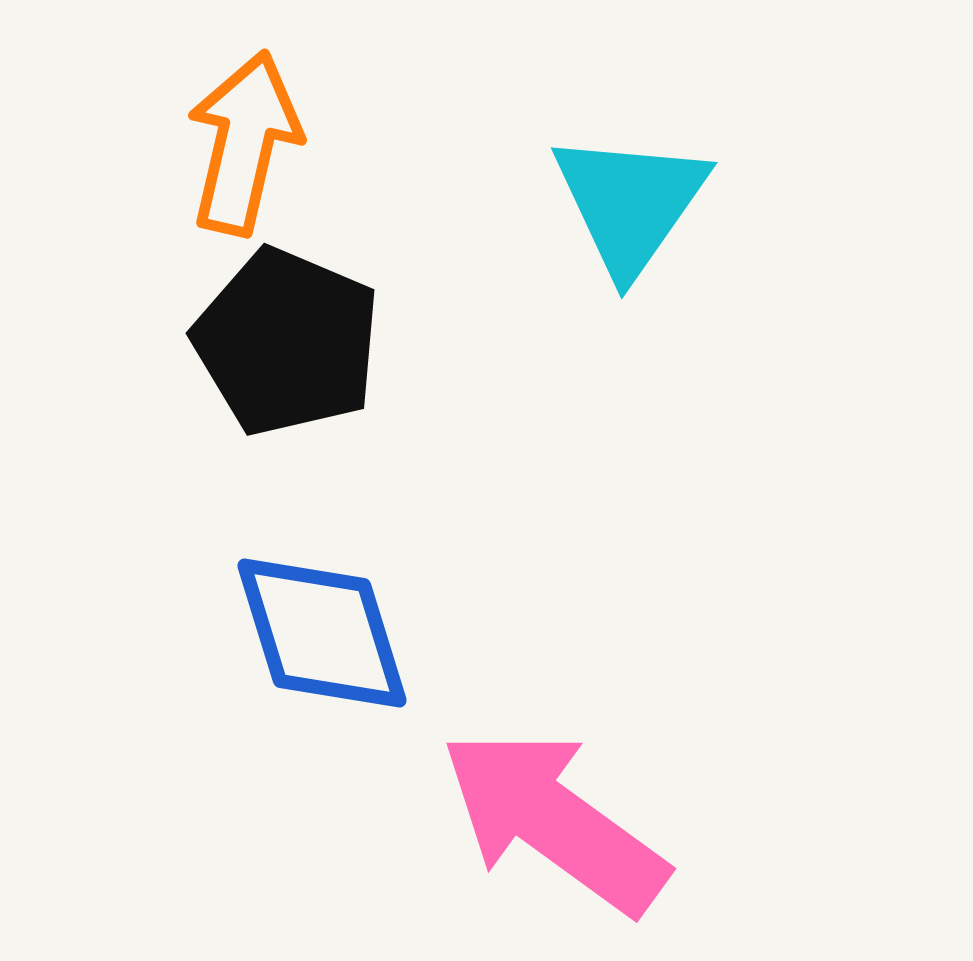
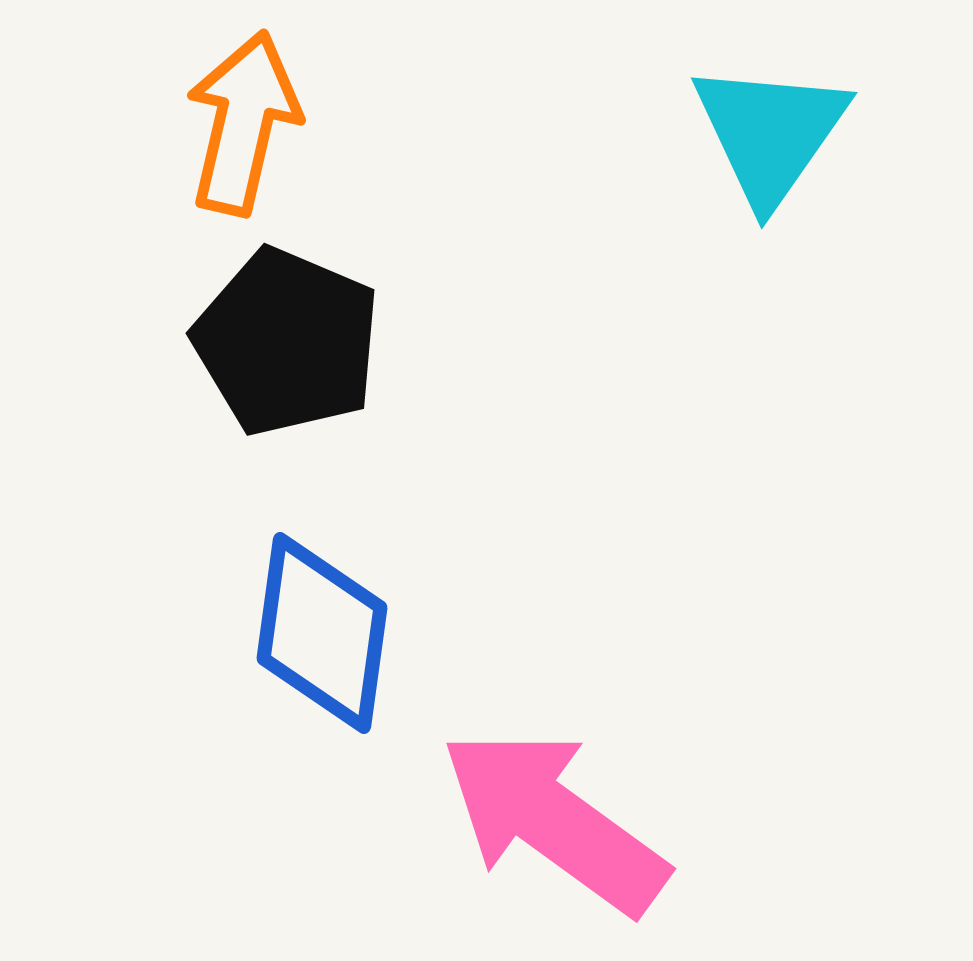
orange arrow: moved 1 px left, 20 px up
cyan triangle: moved 140 px right, 70 px up
blue diamond: rotated 25 degrees clockwise
